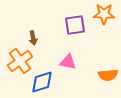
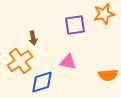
orange star: rotated 15 degrees counterclockwise
